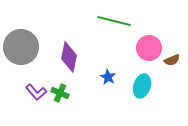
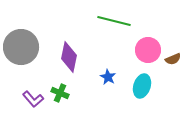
pink circle: moved 1 px left, 2 px down
brown semicircle: moved 1 px right, 1 px up
purple L-shape: moved 3 px left, 7 px down
